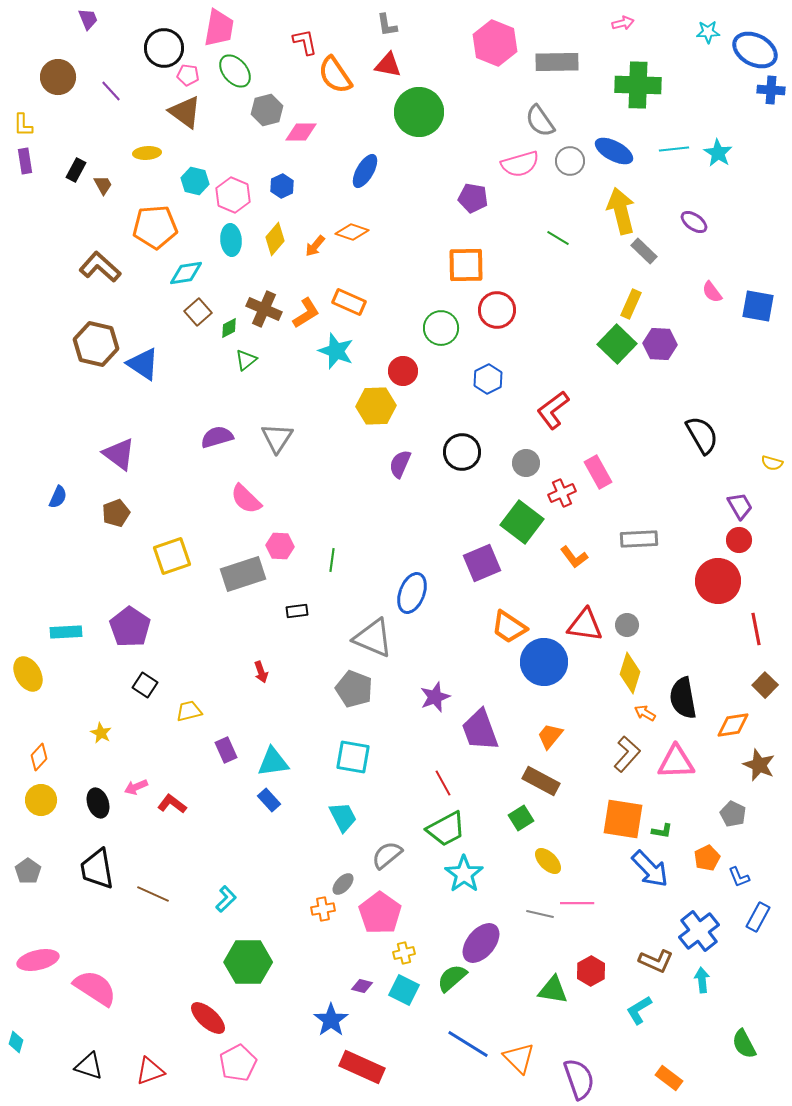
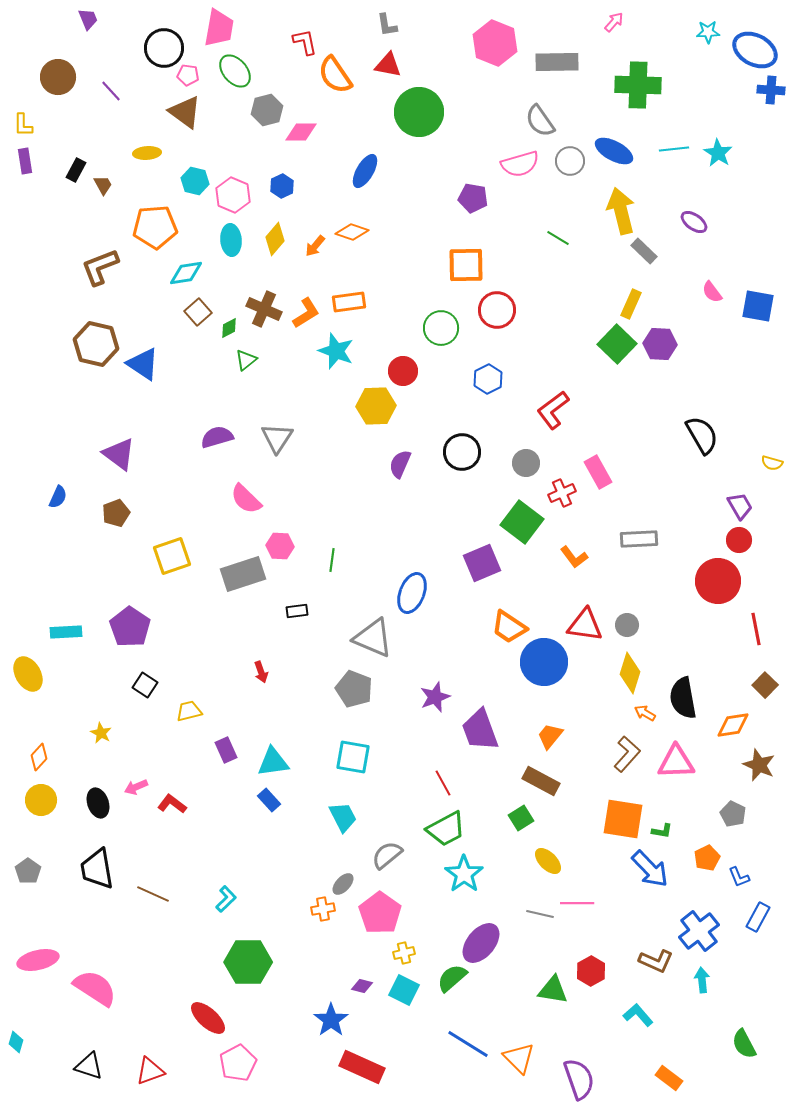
pink arrow at (623, 23): moved 9 px left, 1 px up; rotated 35 degrees counterclockwise
brown L-shape at (100, 267): rotated 63 degrees counterclockwise
orange rectangle at (349, 302): rotated 32 degrees counterclockwise
cyan L-shape at (639, 1010): moved 1 px left, 5 px down; rotated 80 degrees clockwise
